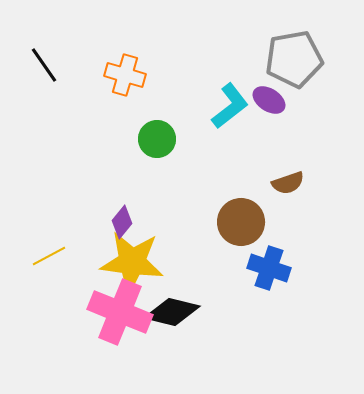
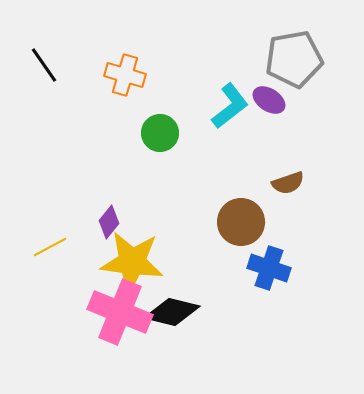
green circle: moved 3 px right, 6 px up
purple diamond: moved 13 px left
yellow line: moved 1 px right, 9 px up
